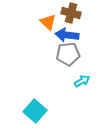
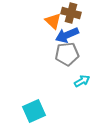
orange triangle: moved 5 px right, 1 px up
blue arrow: rotated 30 degrees counterclockwise
gray pentagon: moved 1 px left
cyan square: moved 1 px left; rotated 25 degrees clockwise
